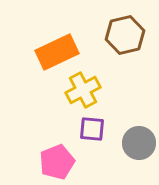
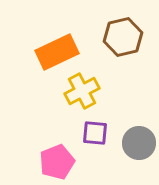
brown hexagon: moved 2 px left, 2 px down
yellow cross: moved 1 px left, 1 px down
purple square: moved 3 px right, 4 px down
